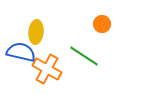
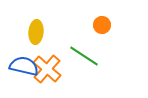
orange circle: moved 1 px down
blue semicircle: moved 3 px right, 14 px down
orange cross: rotated 12 degrees clockwise
